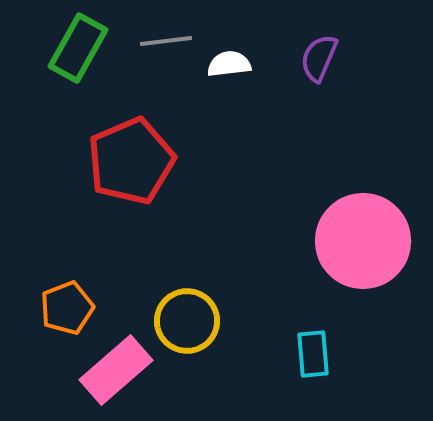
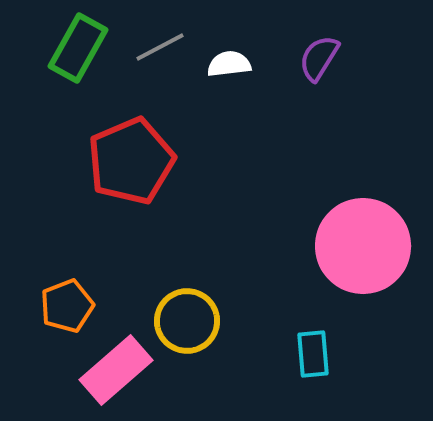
gray line: moved 6 px left, 6 px down; rotated 21 degrees counterclockwise
purple semicircle: rotated 9 degrees clockwise
pink circle: moved 5 px down
orange pentagon: moved 2 px up
